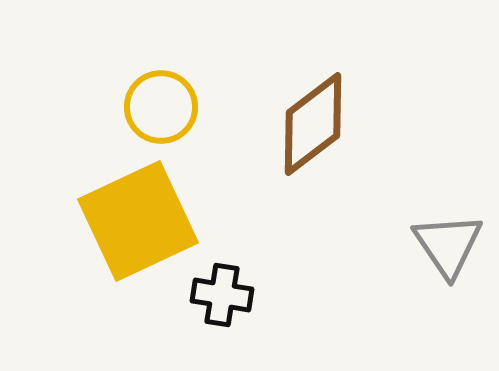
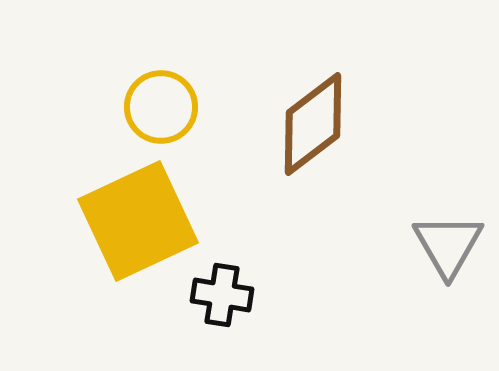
gray triangle: rotated 4 degrees clockwise
